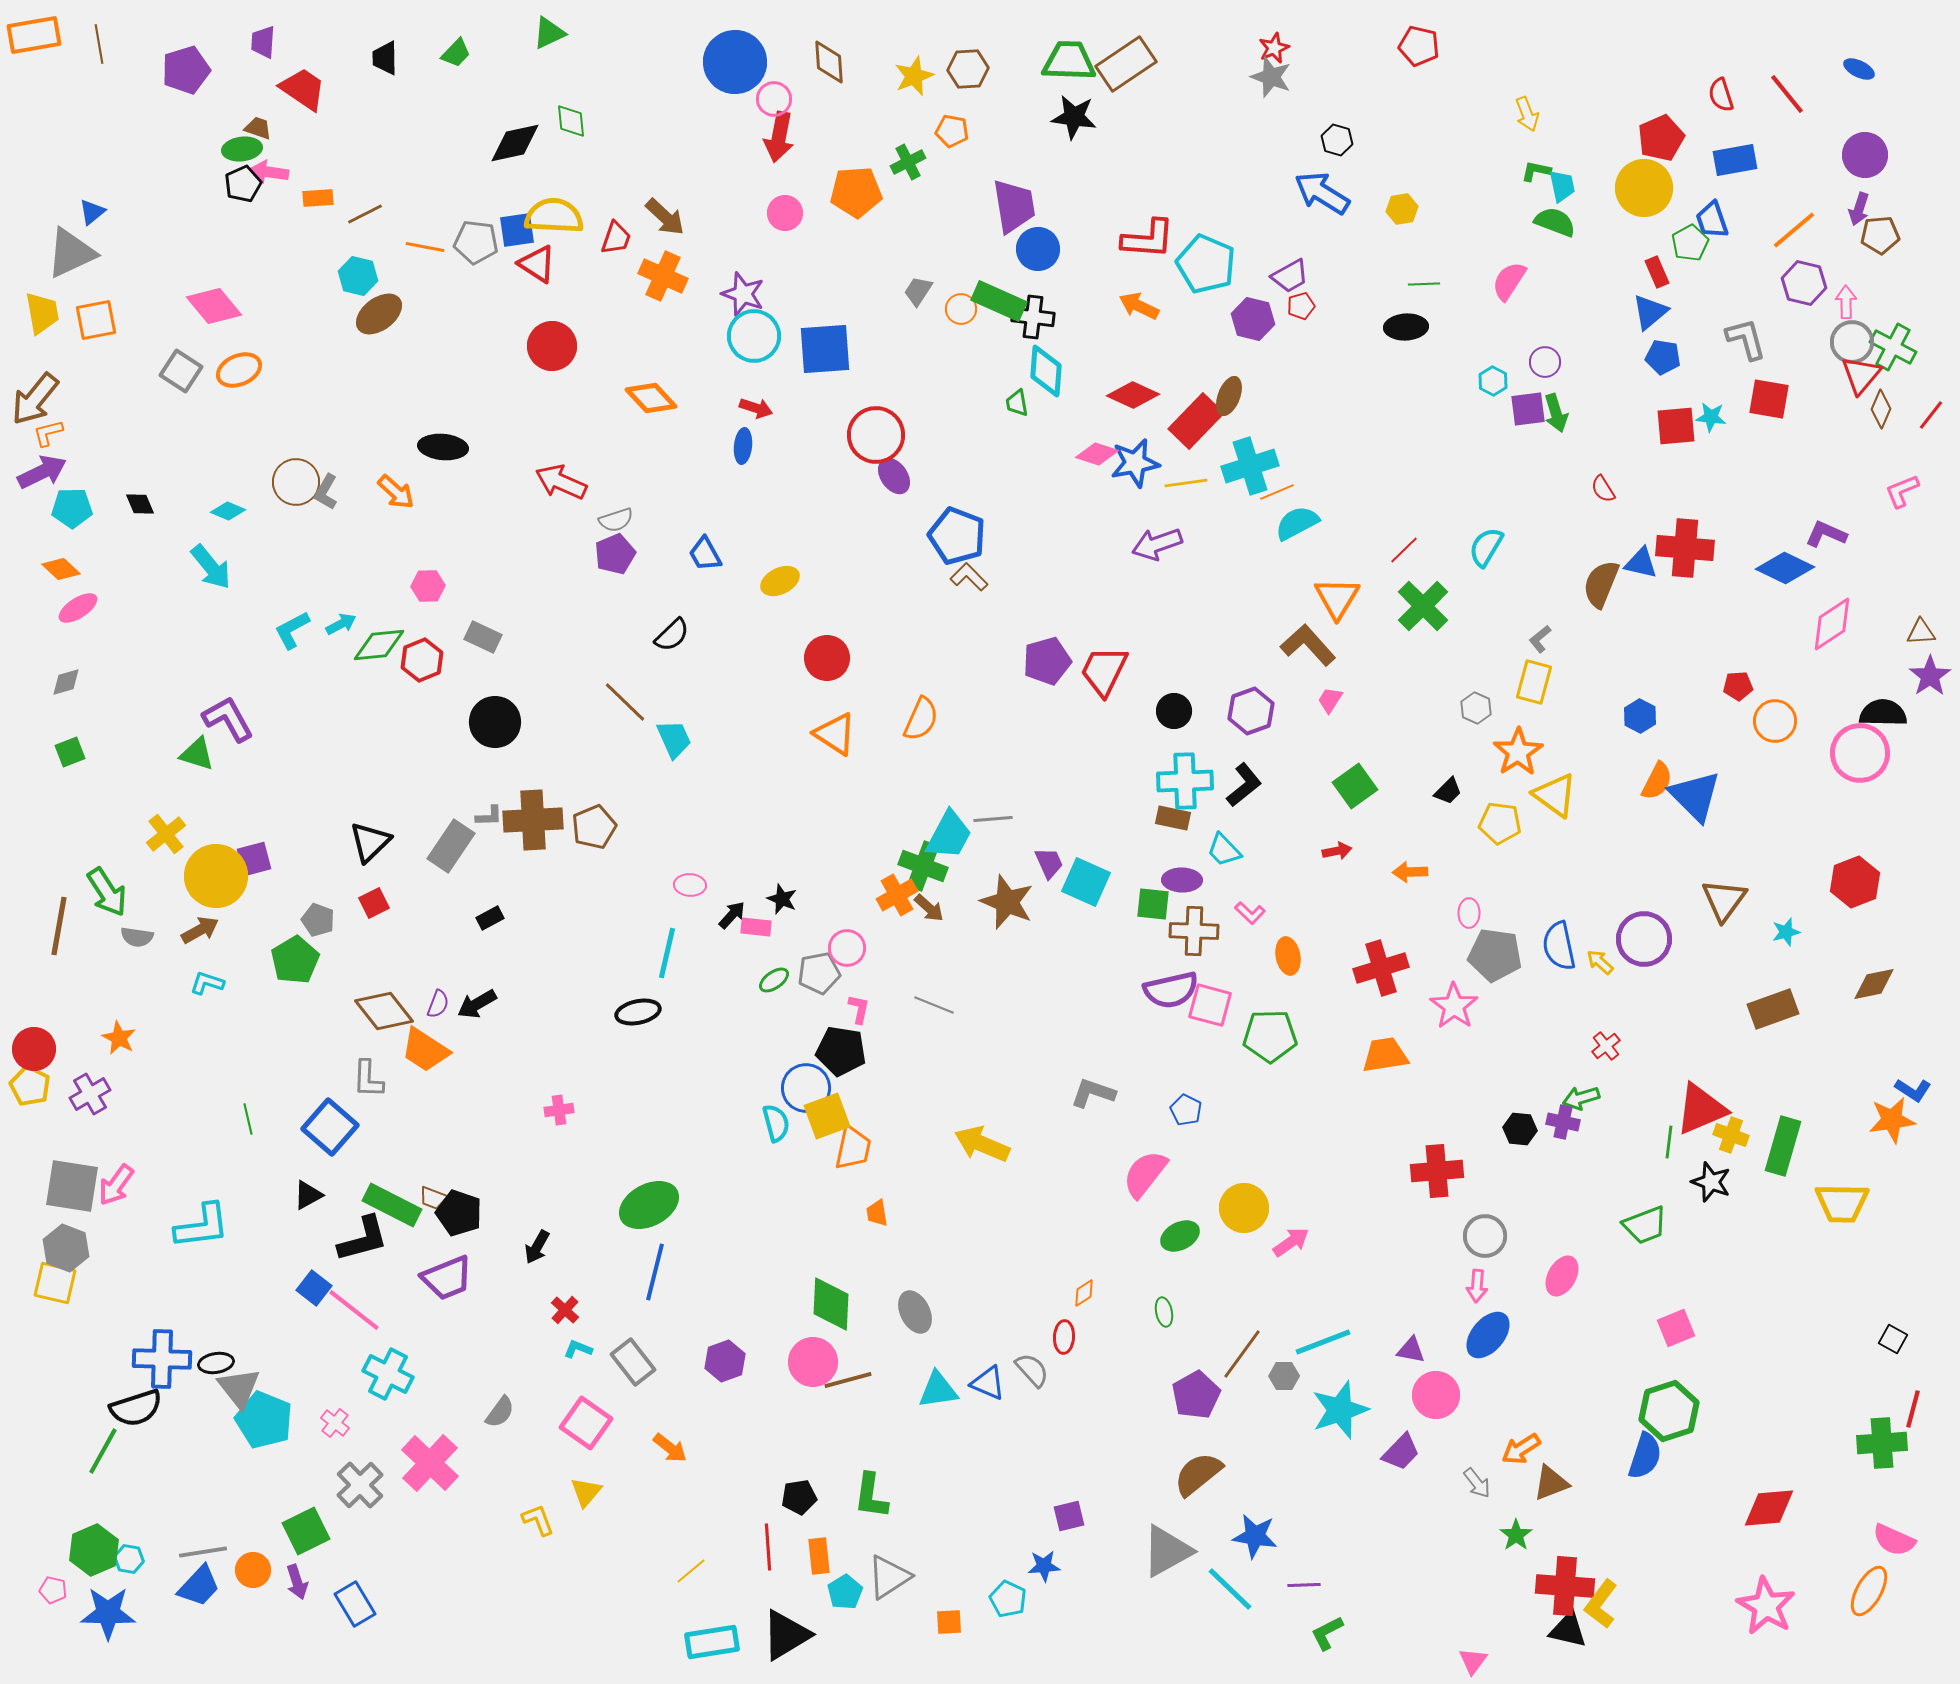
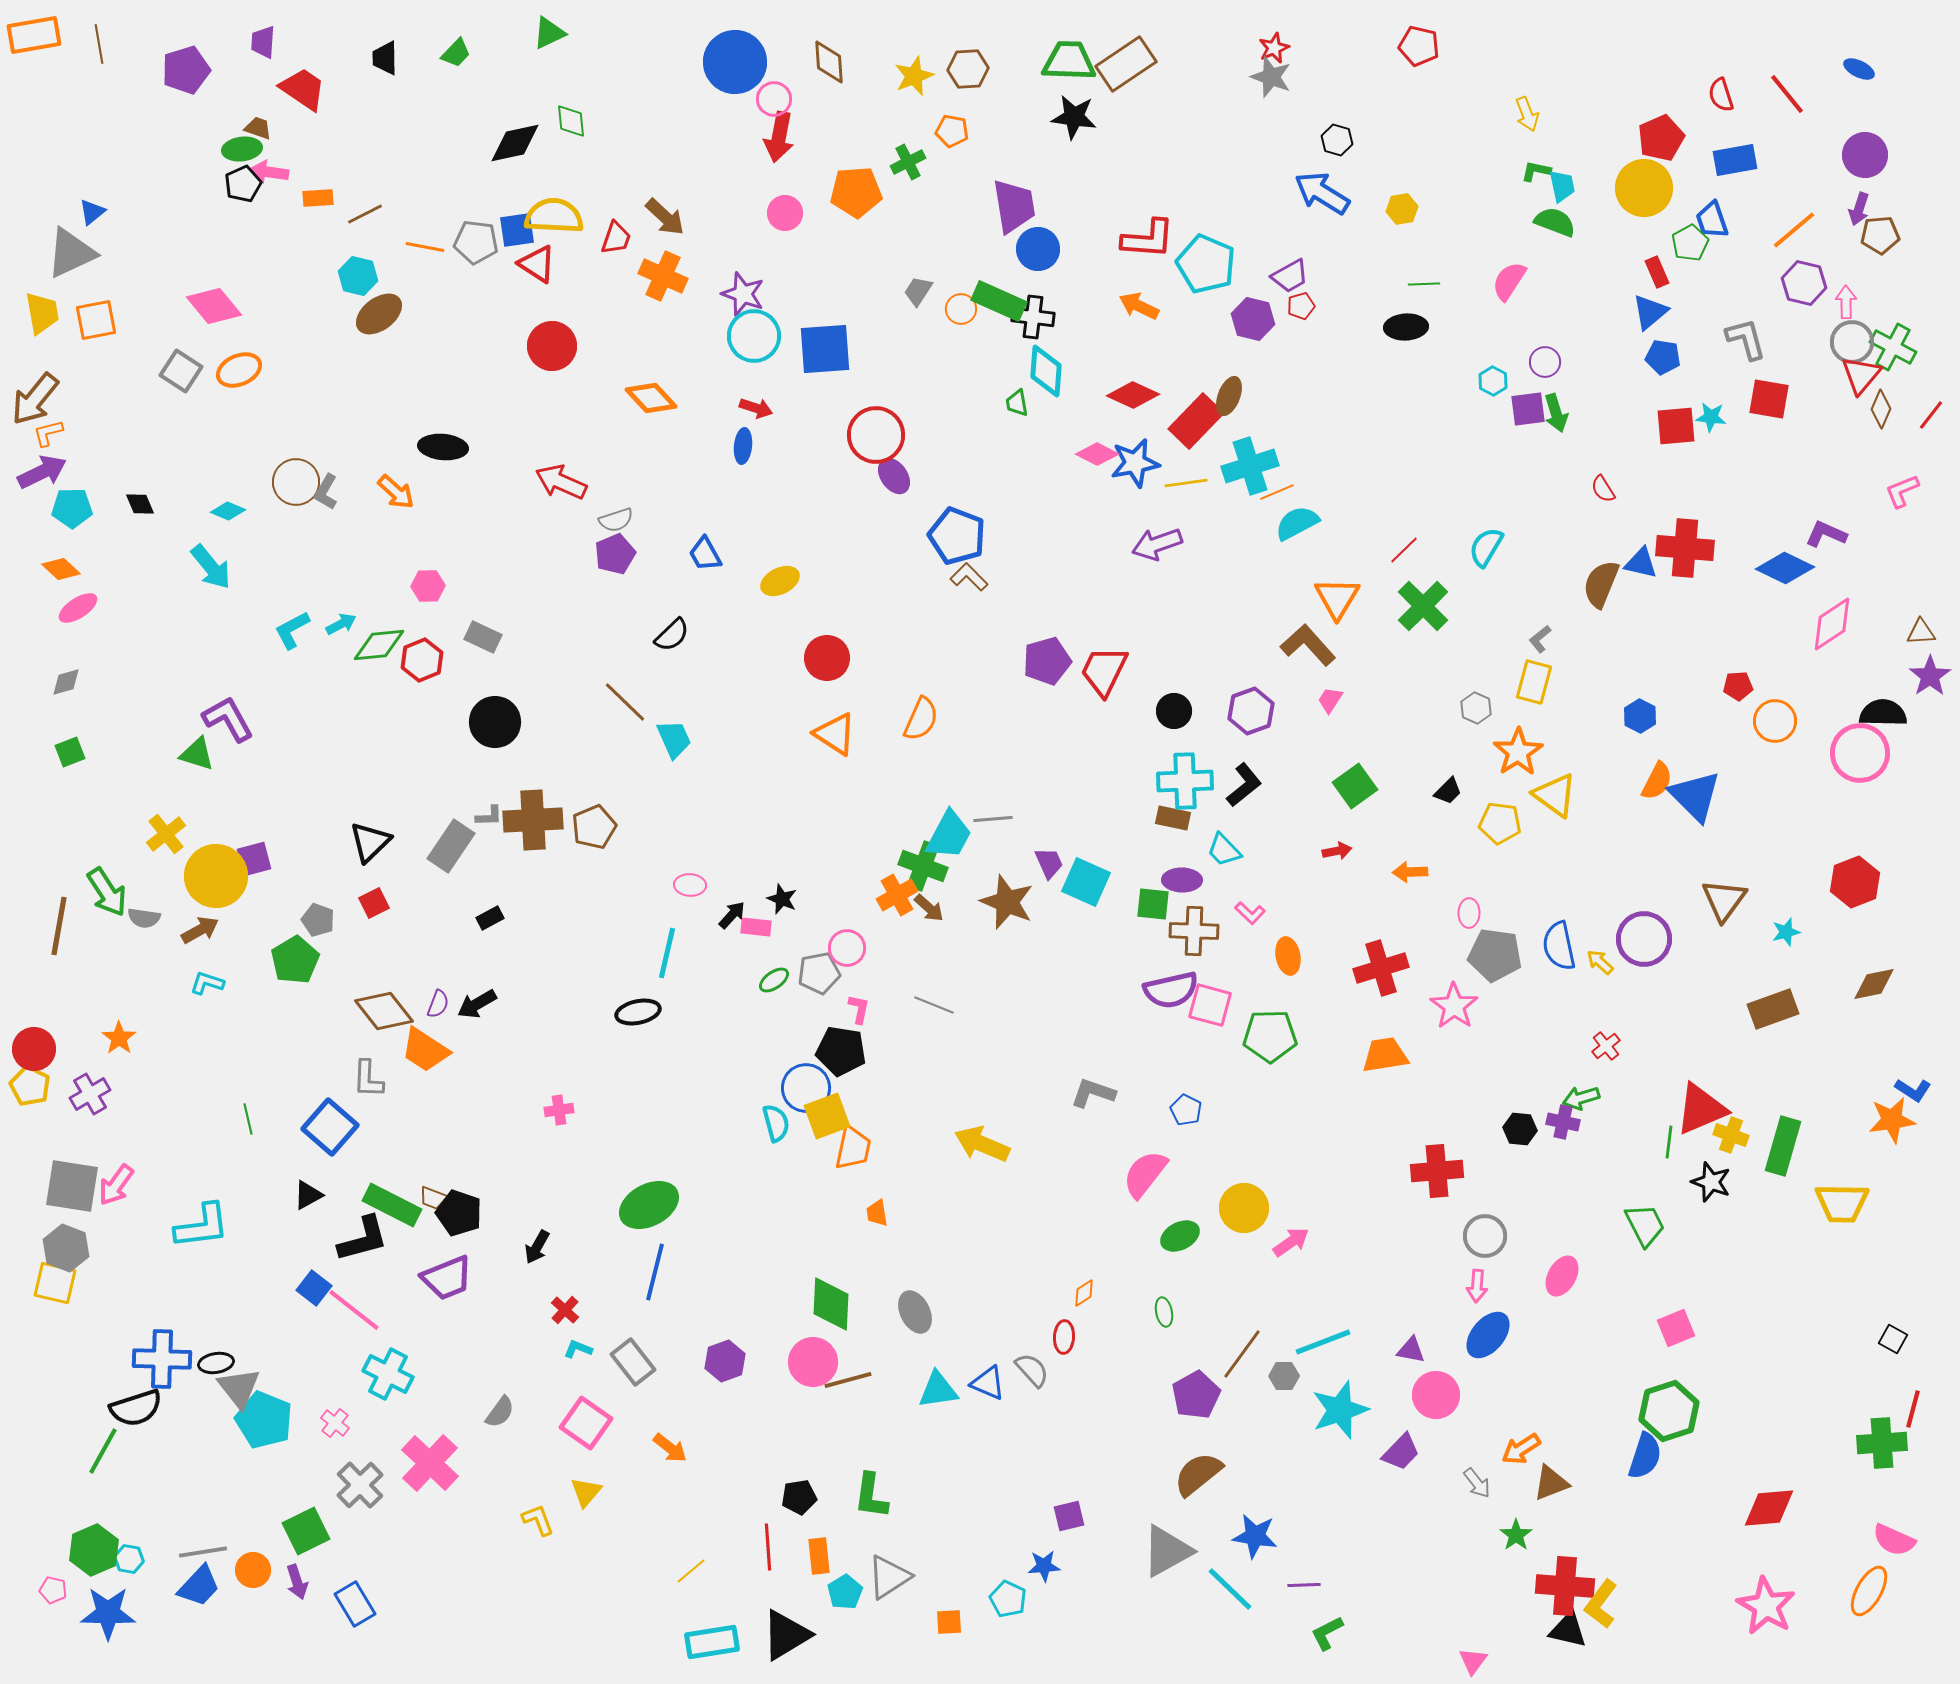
pink diamond at (1097, 454): rotated 9 degrees clockwise
gray semicircle at (137, 937): moved 7 px right, 19 px up
orange star at (119, 1038): rotated 8 degrees clockwise
green trapezoid at (1645, 1225): rotated 96 degrees counterclockwise
